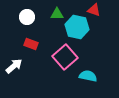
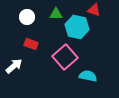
green triangle: moved 1 px left
